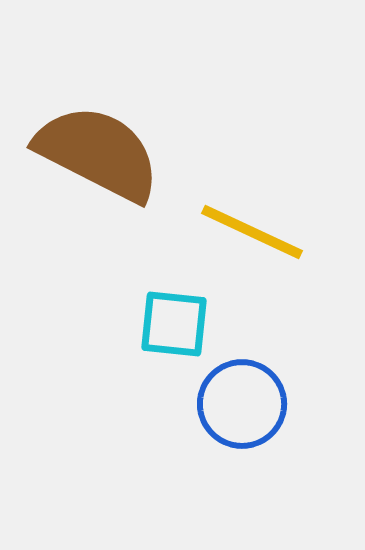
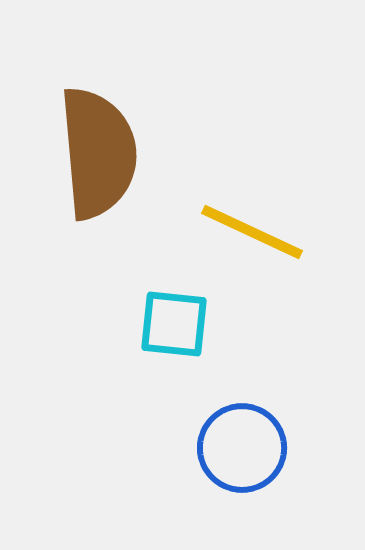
brown semicircle: rotated 58 degrees clockwise
blue circle: moved 44 px down
